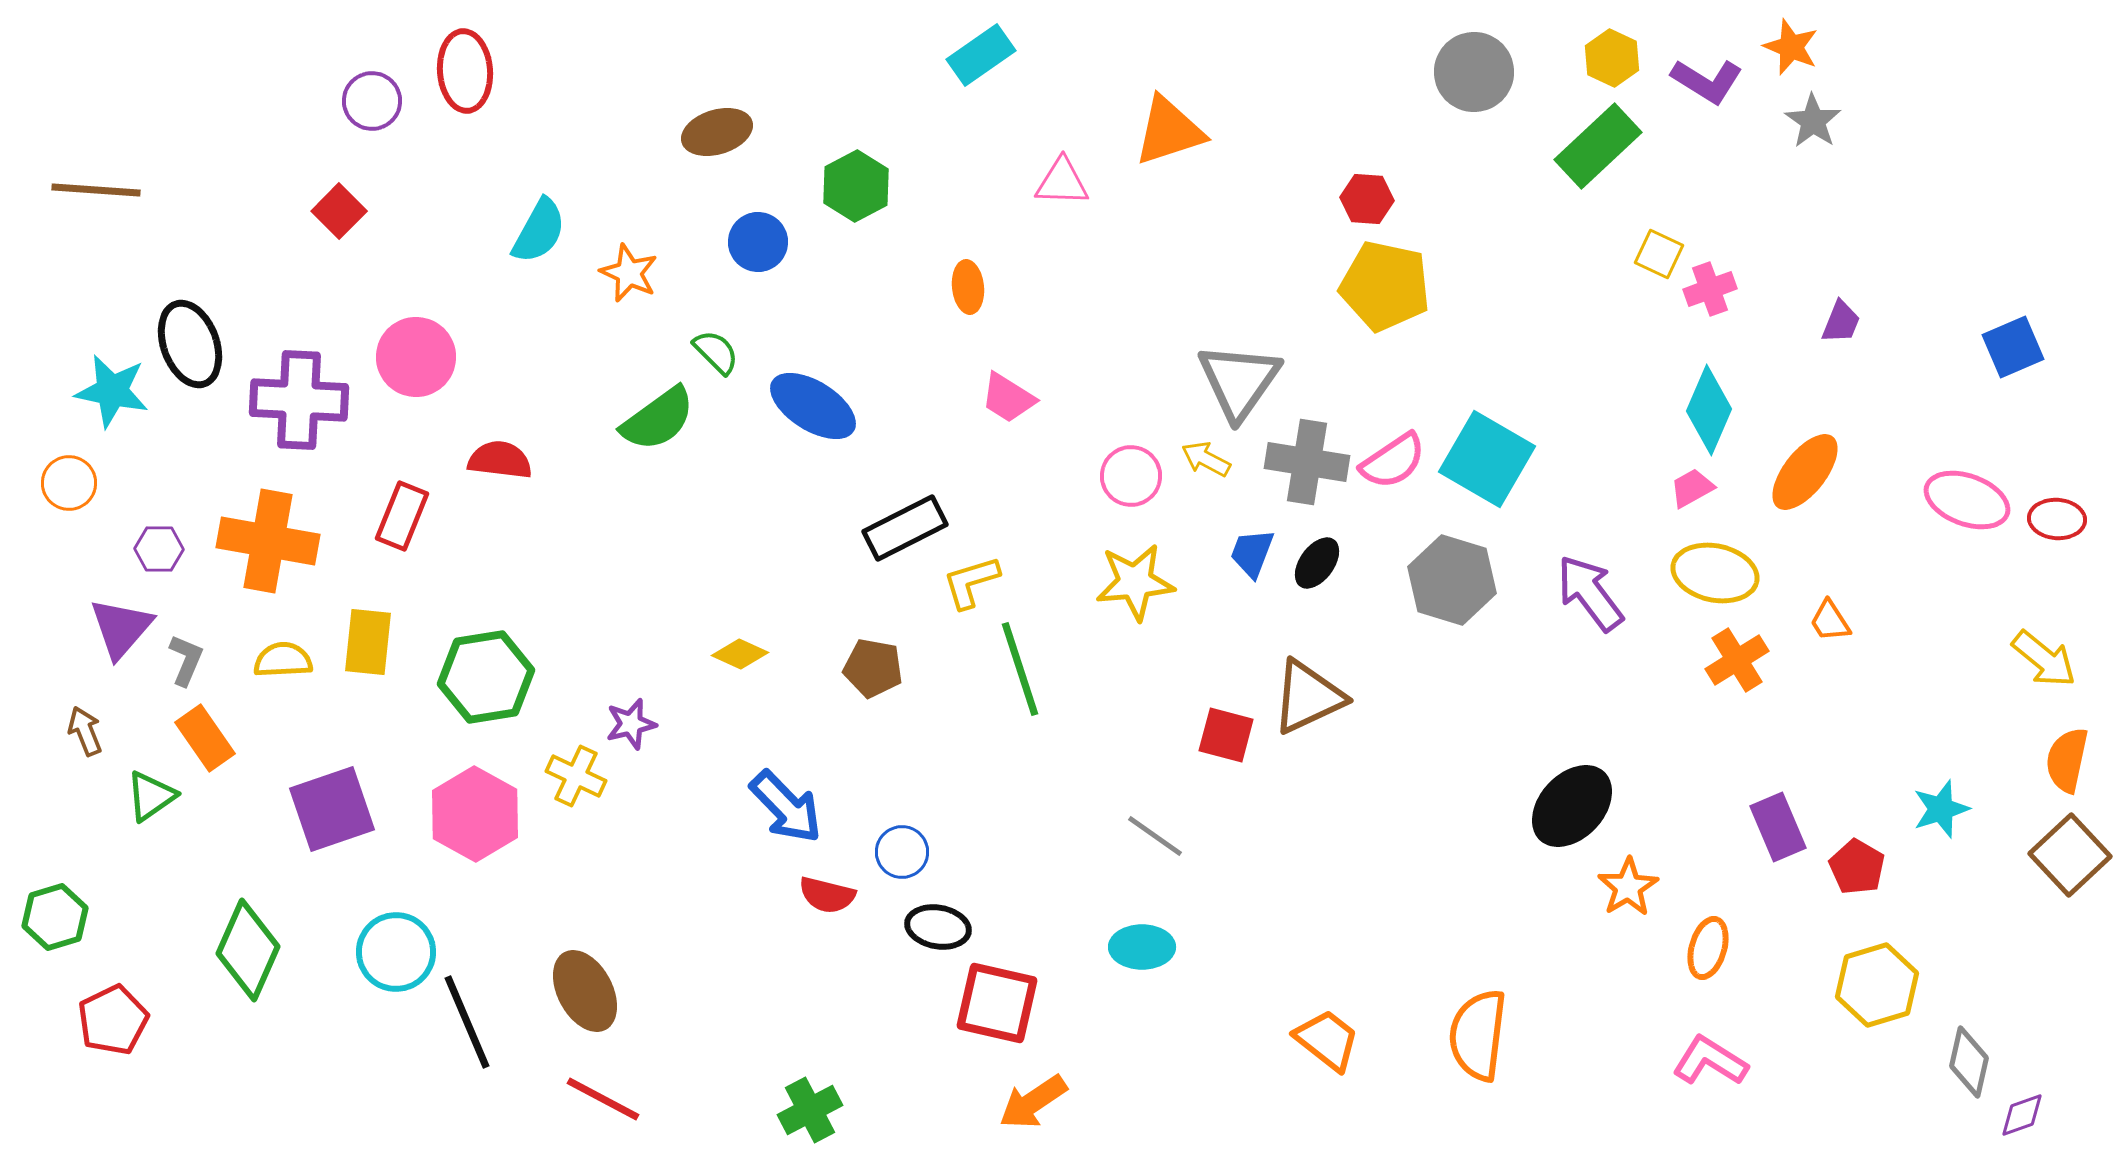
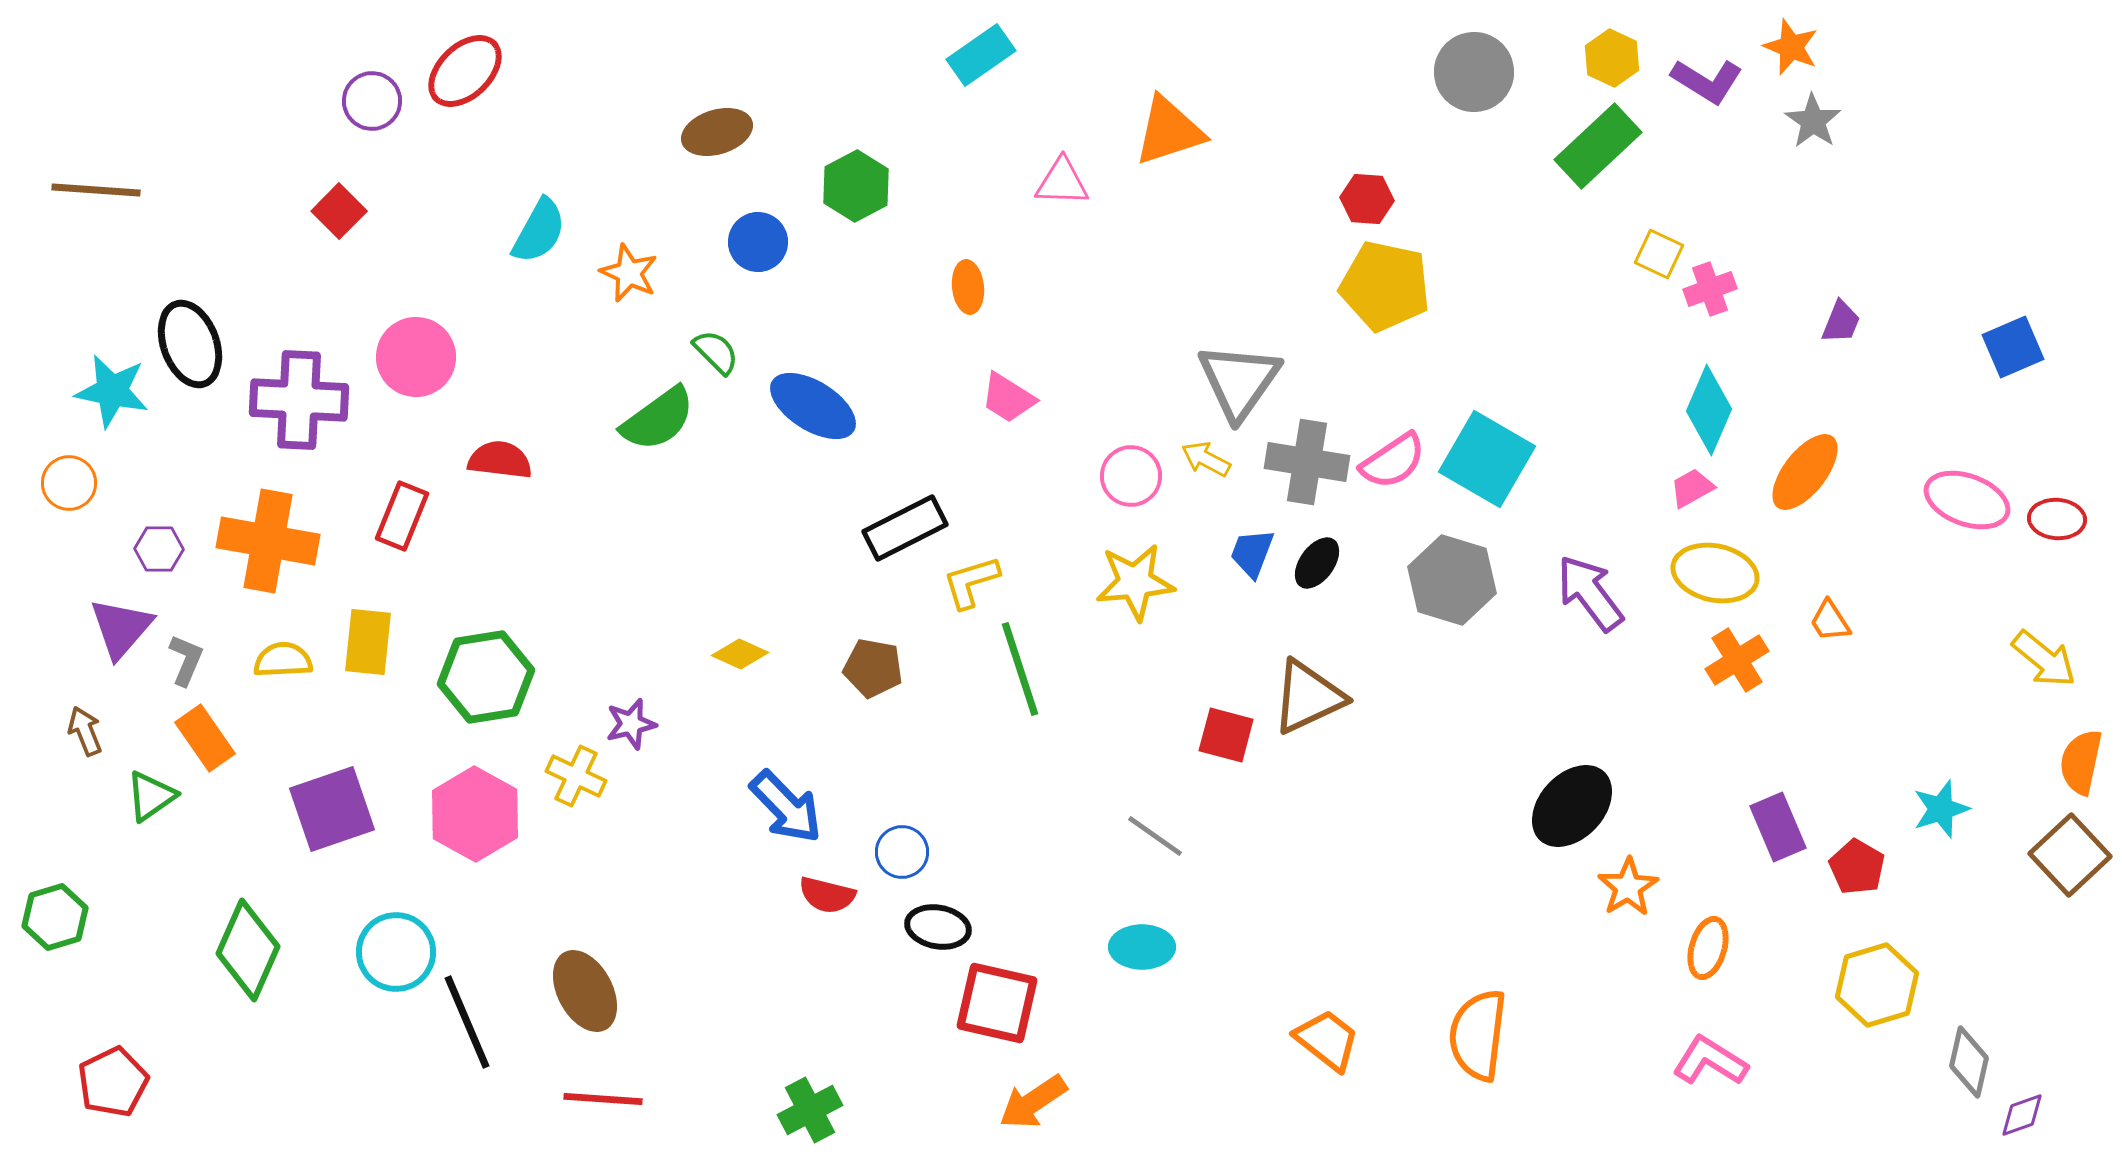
red ellipse at (465, 71): rotated 50 degrees clockwise
orange semicircle at (2067, 760): moved 14 px right, 2 px down
red pentagon at (113, 1020): moved 62 px down
red line at (603, 1099): rotated 24 degrees counterclockwise
